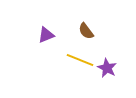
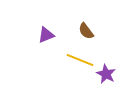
purple star: moved 1 px left, 6 px down
